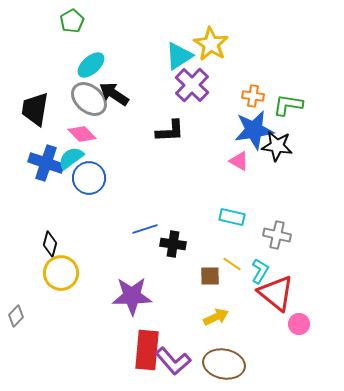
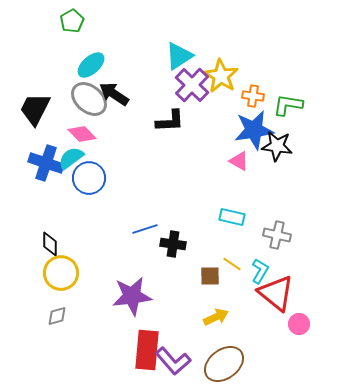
yellow star: moved 10 px right, 32 px down
black trapezoid: rotated 18 degrees clockwise
black L-shape: moved 10 px up
black diamond: rotated 15 degrees counterclockwise
purple star: rotated 6 degrees counterclockwise
gray diamond: moved 41 px right; rotated 30 degrees clockwise
brown ellipse: rotated 48 degrees counterclockwise
